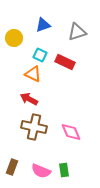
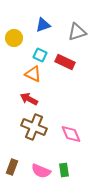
brown cross: rotated 10 degrees clockwise
pink diamond: moved 2 px down
